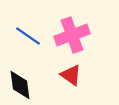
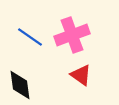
blue line: moved 2 px right, 1 px down
red triangle: moved 10 px right
